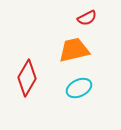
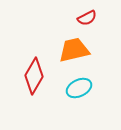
red diamond: moved 7 px right, 2 px up
